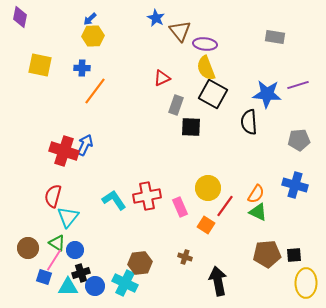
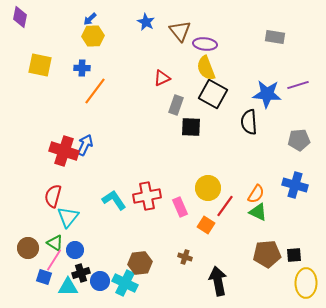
blue star at (156, 18): moved 10 px left, 4 px down
green triangle at (57, 243): moved 2 px left
blue circle at (95, 286): moved 5 px right, 5 px up
